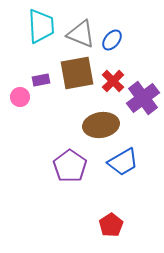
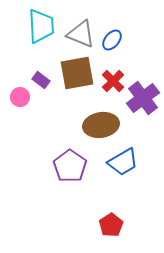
purple rectangle: rotated 48 degrees clockwise
